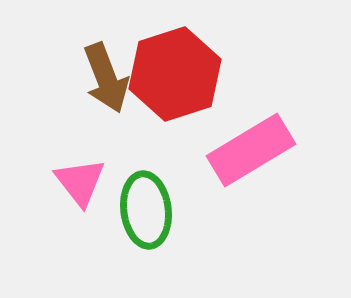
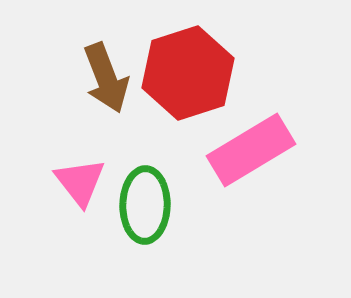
red hexagon: moved 13 px right, 1 px up
green ellipse: moved 1 px left, 5 px up; rotated 8 degrees clockwise
